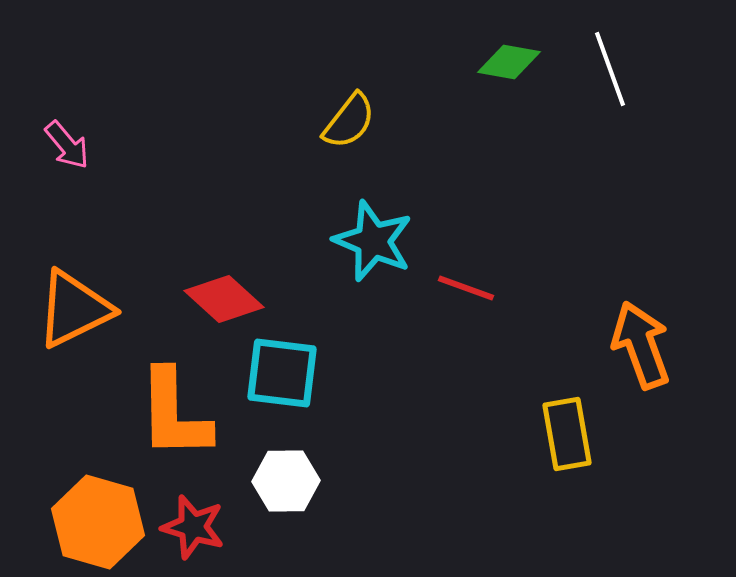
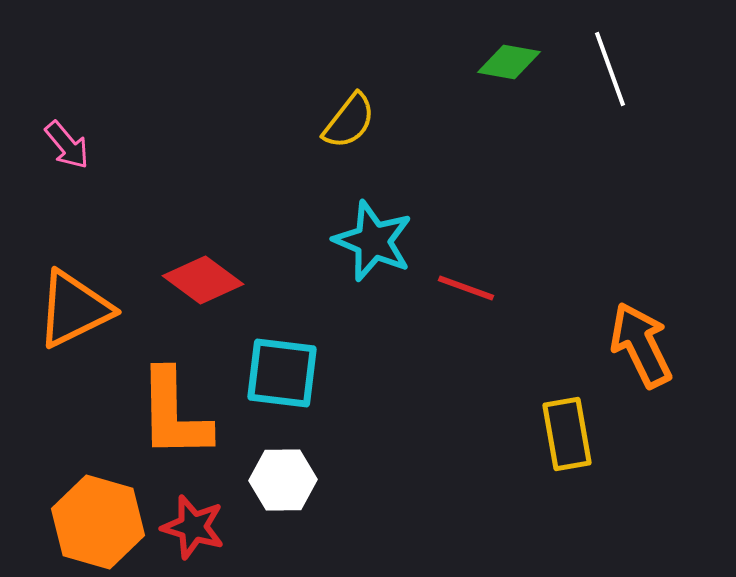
red diamond: moved 21 px left, 19 px up; rotated 6 degrees counterclockwise
orange arrow: rotated 6 degrees counterclockwise
white hexagon: moved 3 px left, 1 px up
